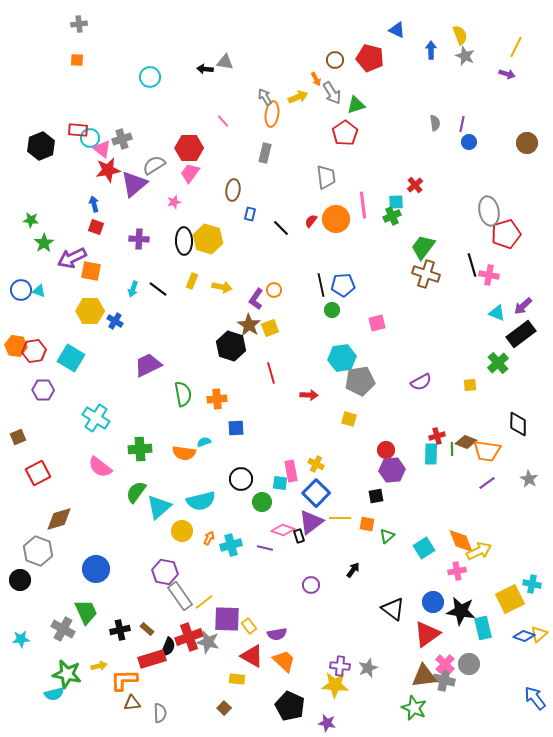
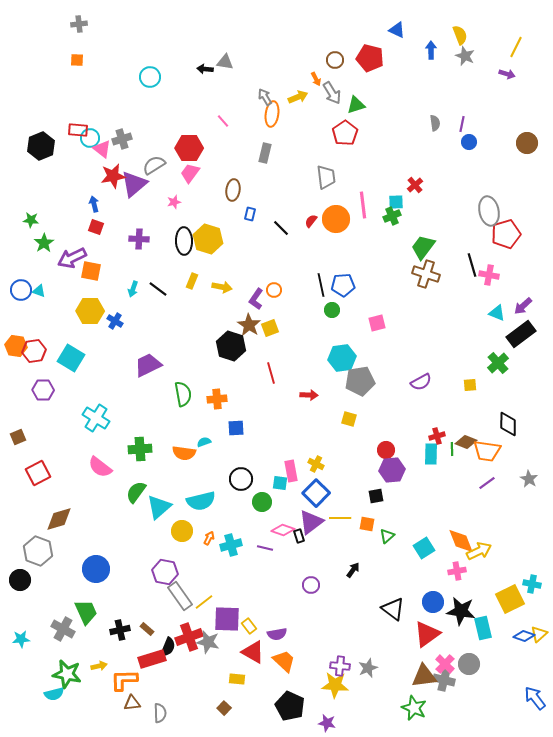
red star at (108, 170): moved 5 px right, 6 px down
black diamond at (518, 424): moved 10 px left
red triangle at (252, 656): moved 1 px right, 4 px up
